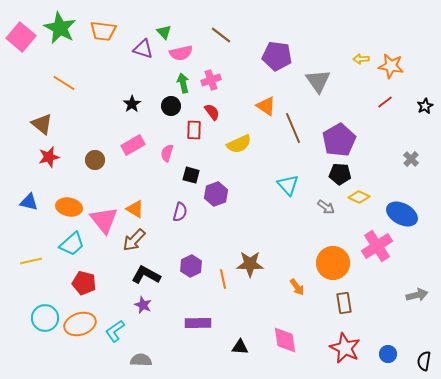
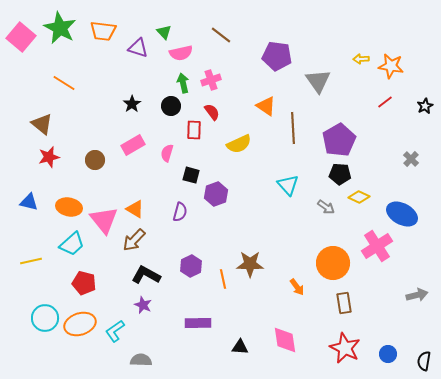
purple triangle at (143, 49): moved 5 px left, 1 px up
brown line at (293, 128): rotated 20 degrees clockwise
